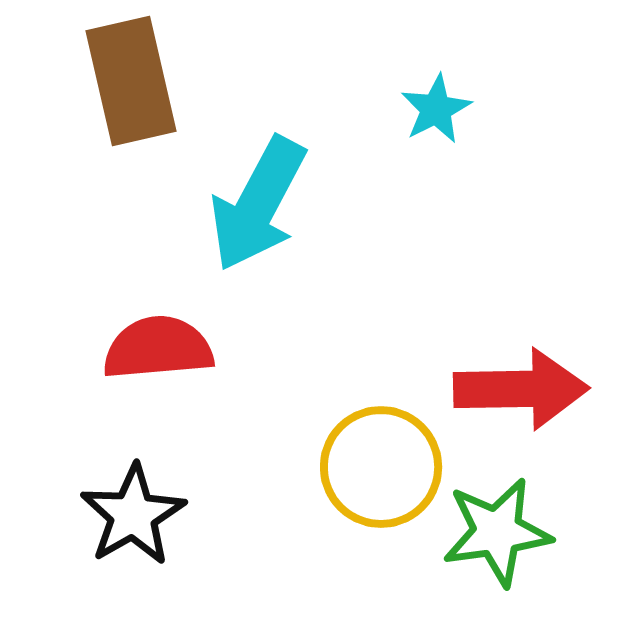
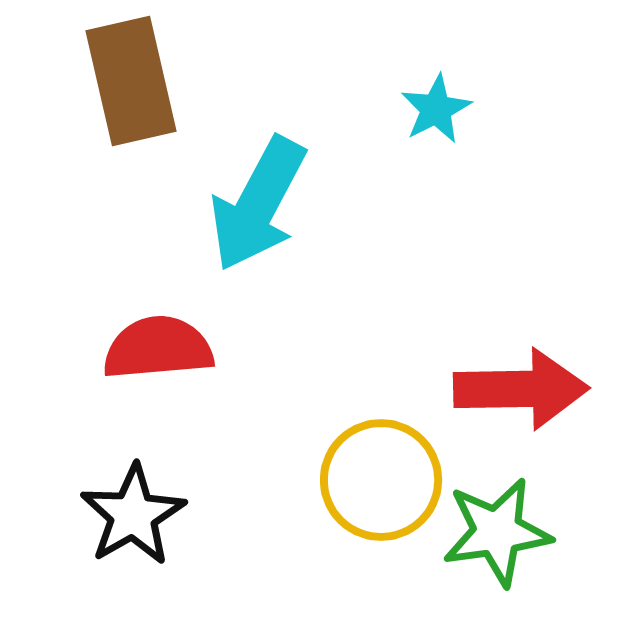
yellow circle: moved 13 px down
